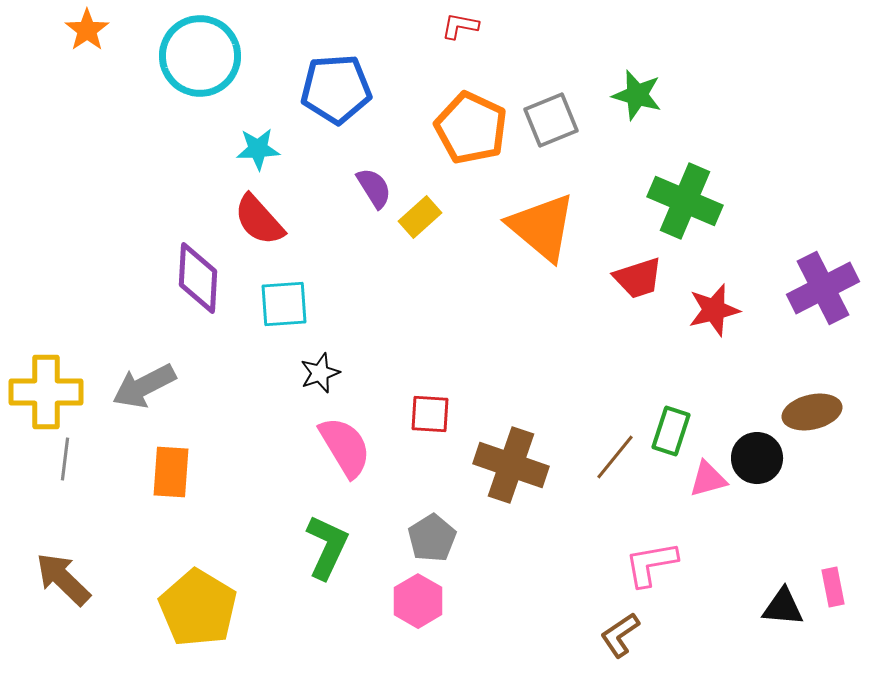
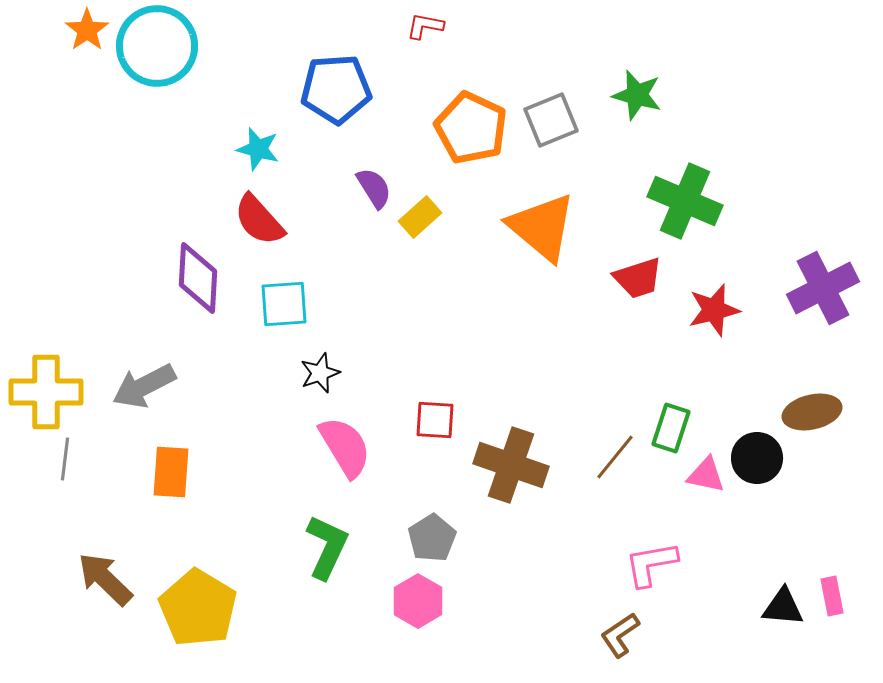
red L-shape: moved 35 px left
cyan circle: moved 43 px left, 10 px up
cyan star: rotated 18 degrees clockwise
red square: moved 5 px right, 6 px down
green rectangle: moved 3 px up
pink triangle: moved 2 px left, 4 px up; rotated 27 degrees clockwise
brown arrow: moved 42 px right
pink rectangle: moved 1 px left, 9 px down
